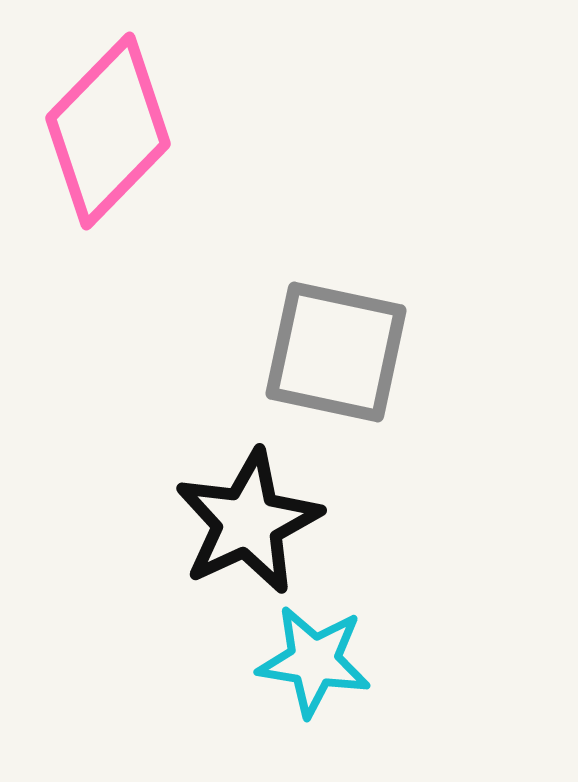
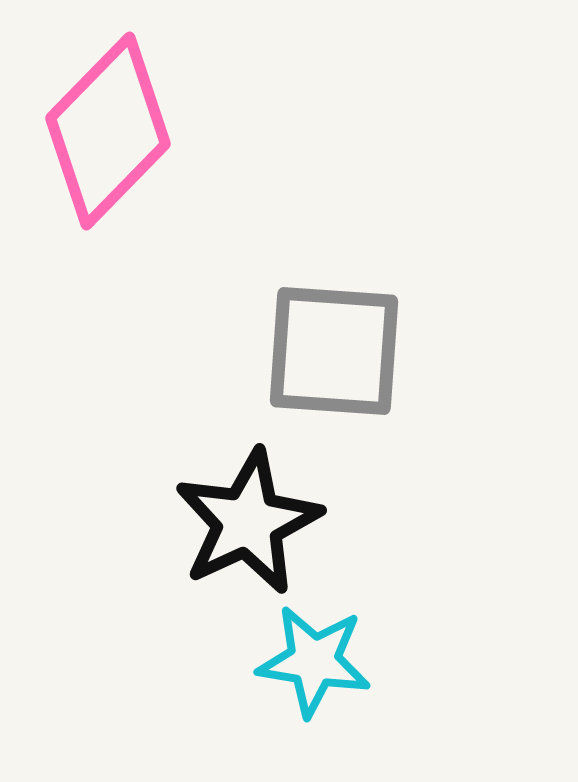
gray square: moved 2 px left, 1 px up; rotated 8 degrees counterclockwise
